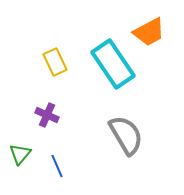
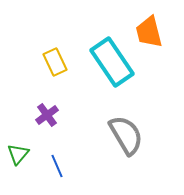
orange trapezoid: rotated 104 degrees clockwise
cyan rectangle: moved 1 px left, 2 px up
purple cross: rotated 30 degrees clockwise
green triangle: moved 2 px left
